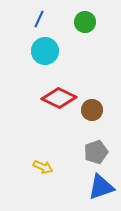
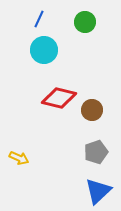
cyan circle: moved 1 px left, 1 px up
red diamond: rotated 12 degrees counterclockwise
yellow arrow: moved 24 px left, 9 px up
blue triangle: moved 3 px left, 4 px down; rotated 24 degrees counterclockwise
